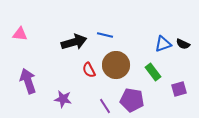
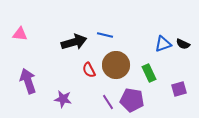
green rectangle: moved 4 px left, 1 px down; rotated 12 degrees clockwise
purple line: moved 3 px right, 4 px up
